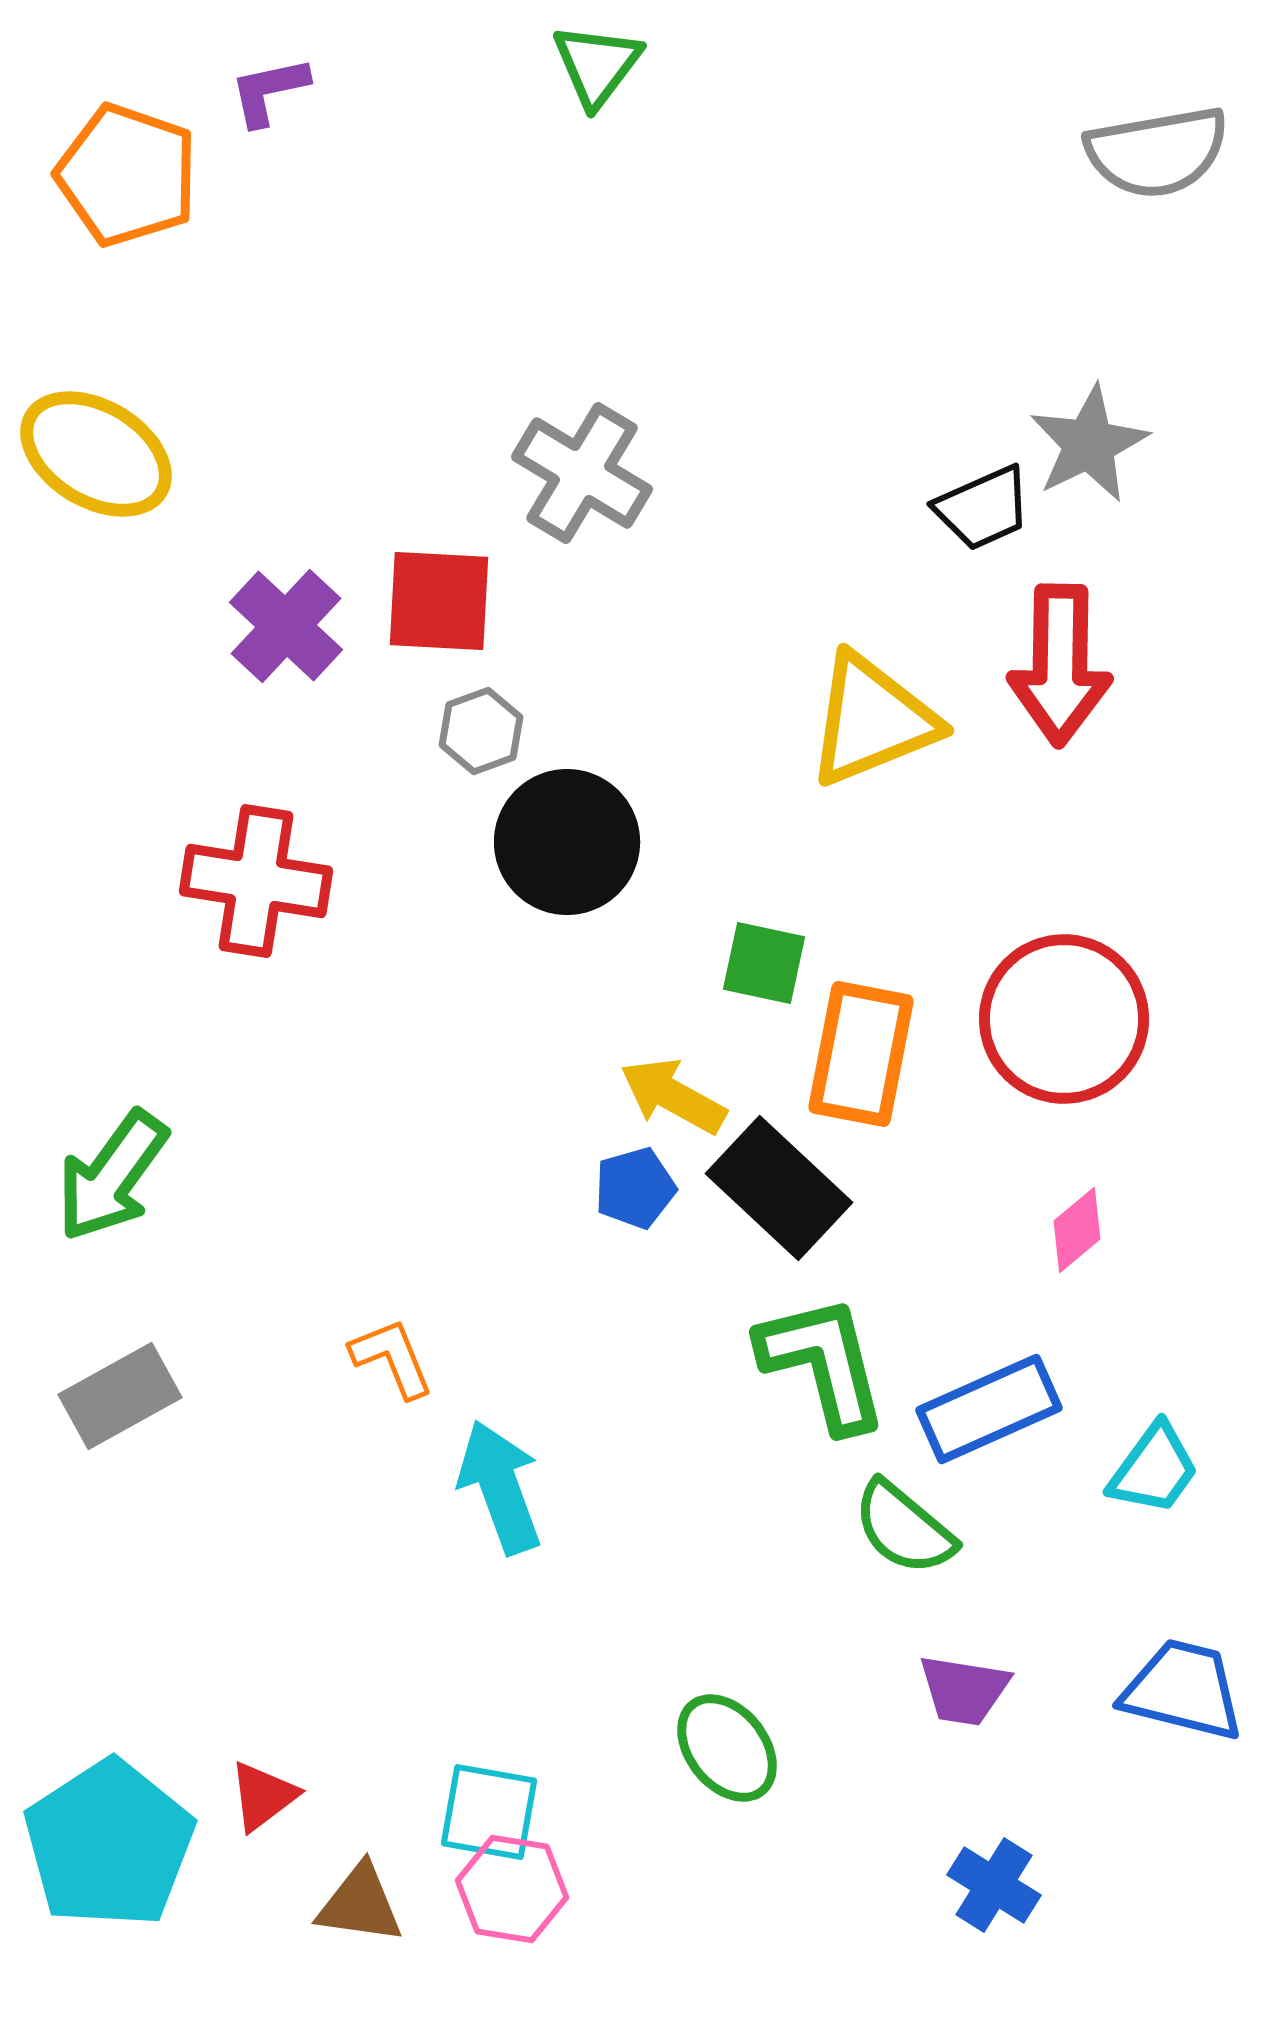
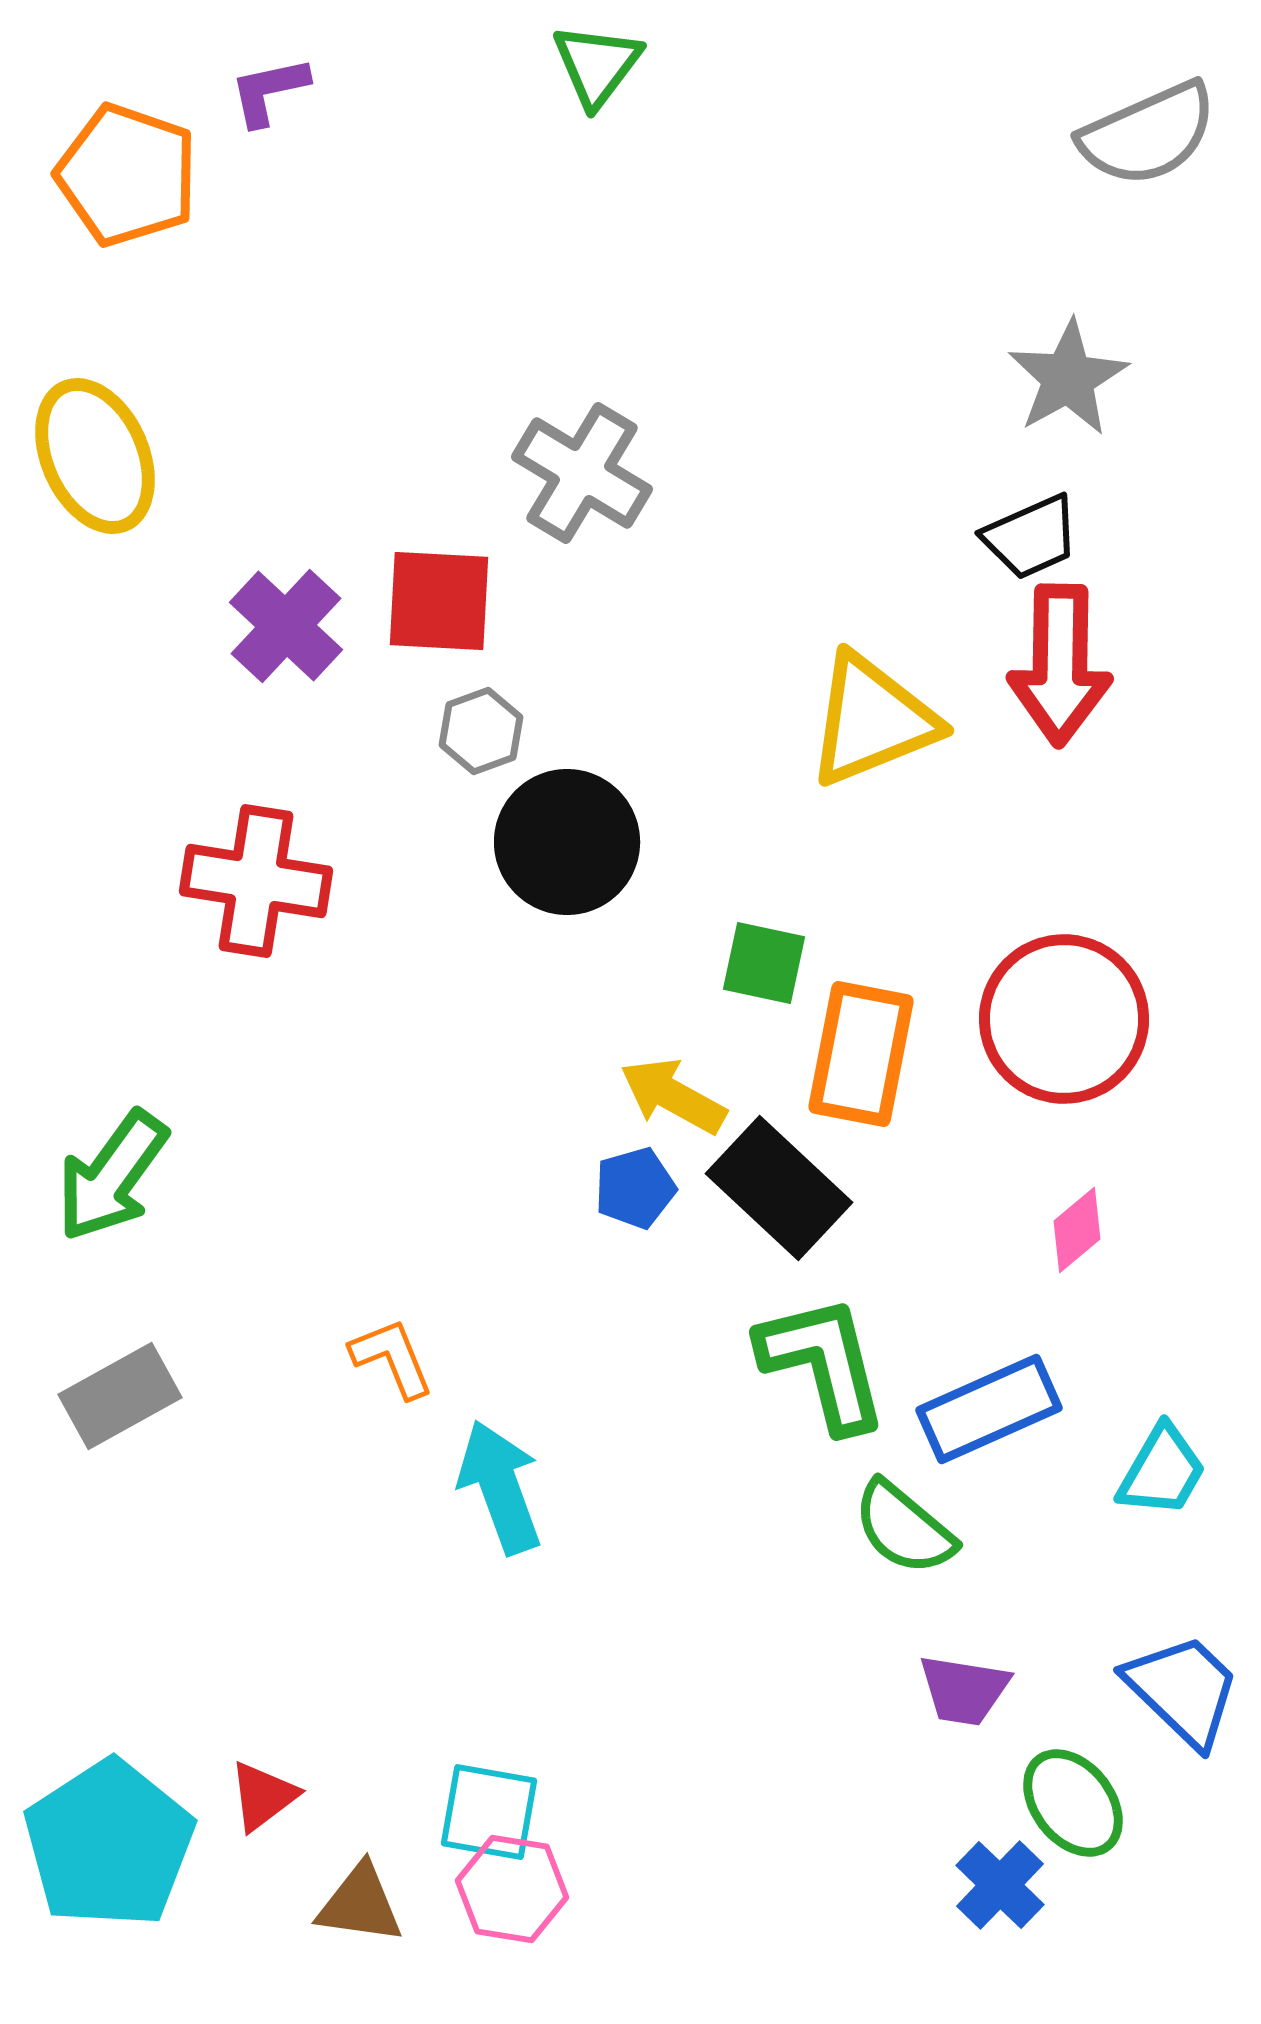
gray semicircle: moved 9 px left, 18 px up; rotated 14 degrees counterclockwise
gray star: moved 21 px left, 66 px up; rotated 3 degrees counterclockwise
yellow ellipse: moved 1 px left, 2 px down; rotated 35 degrees clockwise
black trapezoid: moved 48 px right, 29 px down
cyan trapezoid: moved 8 px right, 2 px down; rotated 6 degrees counterclockwise
blue trapezoid: rotated 30 degrees clockwise
green ellipse: moved 346 px right, 55 px down
blue cross: moved 6 px right; rotated 12 degrees clockwise
